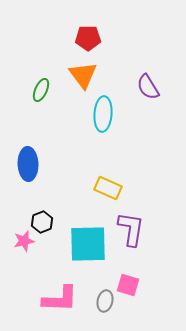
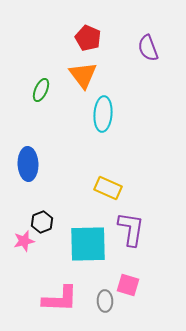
red pentagon: rotated 25 degrees clockwise
purple semicircle: moved 39 px up; rotated 12 degrees clockwise
gray ellipse: rotated 15 degrees counterclockwise
